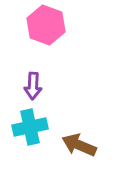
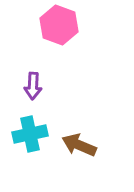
pink hexagon: moved 13 px right
cyan cross: moved 7 px down
